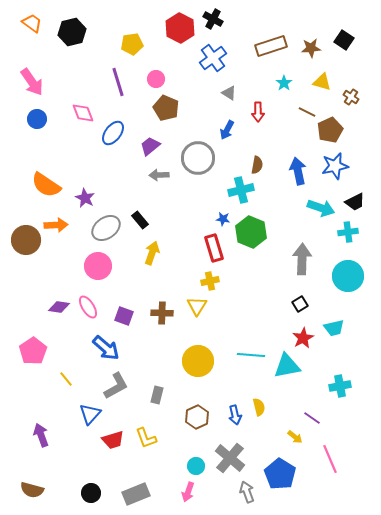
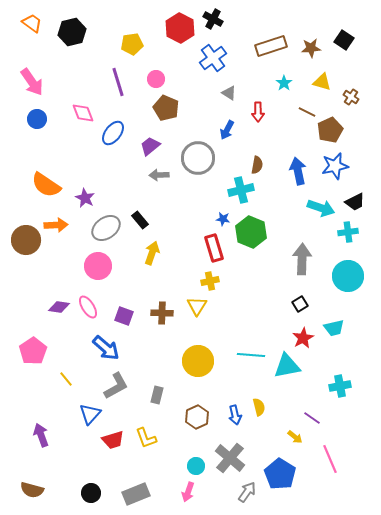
gray arrow at (247, 492): rotated 55 degrees clockwise
